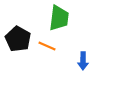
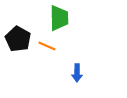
green trapezoid: rotated 8 degrees counterclockwise
blue arrow: moved 6 px left, 12 px down
